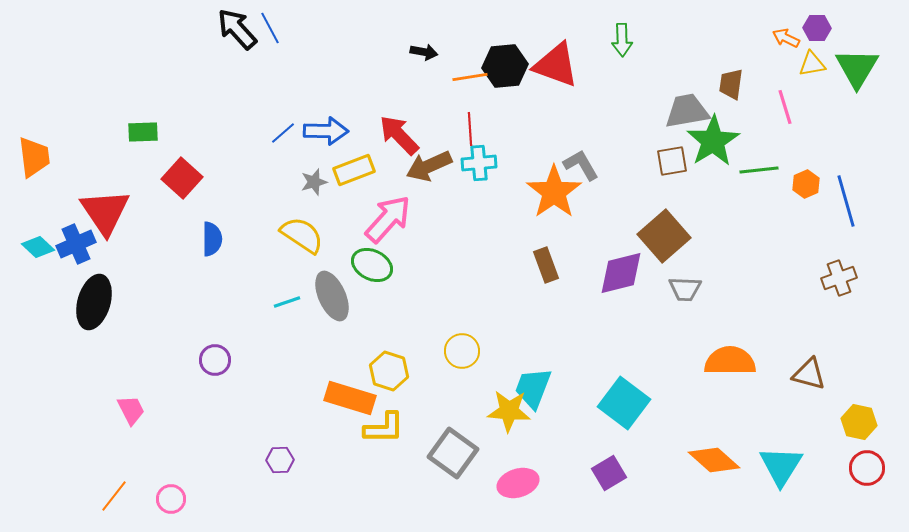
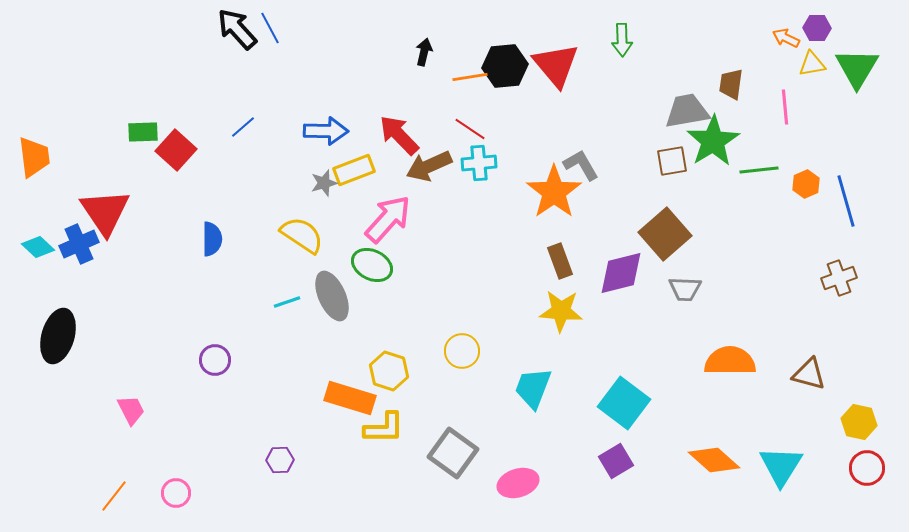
black arrow at (424, 52): rotated 88 degrees counterclockwise
red triangle at (556, 65): rotated 30 degrees clockwise
pink line at (785, 107): rotated 12 degrees clockwise
red line at (470, 129): rotated 52 degrees counterclockwise
blue line at (283, 133): moved 40 px left, 6 px up
red square at (182, 178): moved 6 px left, 28 px up
gray star at (314, 182): moved 10 px right, 1 px down
brown square at (664, 236): moved 1 px right, 2 px up
blue cross at (76, 244): moved 3 px right
brown rectangle at (546, 265): moved 14 px right, 4 px up
black ellipse at (94, 302): moved 36 px left, 34 px down
yellow star at (509, 411): moved 52 px right, 100 px up
purple square at (609, 473): moved 7 px right, 12 px up
pink circle at (171, 499): moved 5 px right, 6 px up
